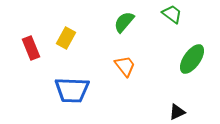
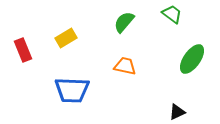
yellow rectangle: rotated 30 degrees clockwise
red rectangle: moved 8 px left, 2 px down
orange trapezoid: rotated 40 degrees counterclockwise
